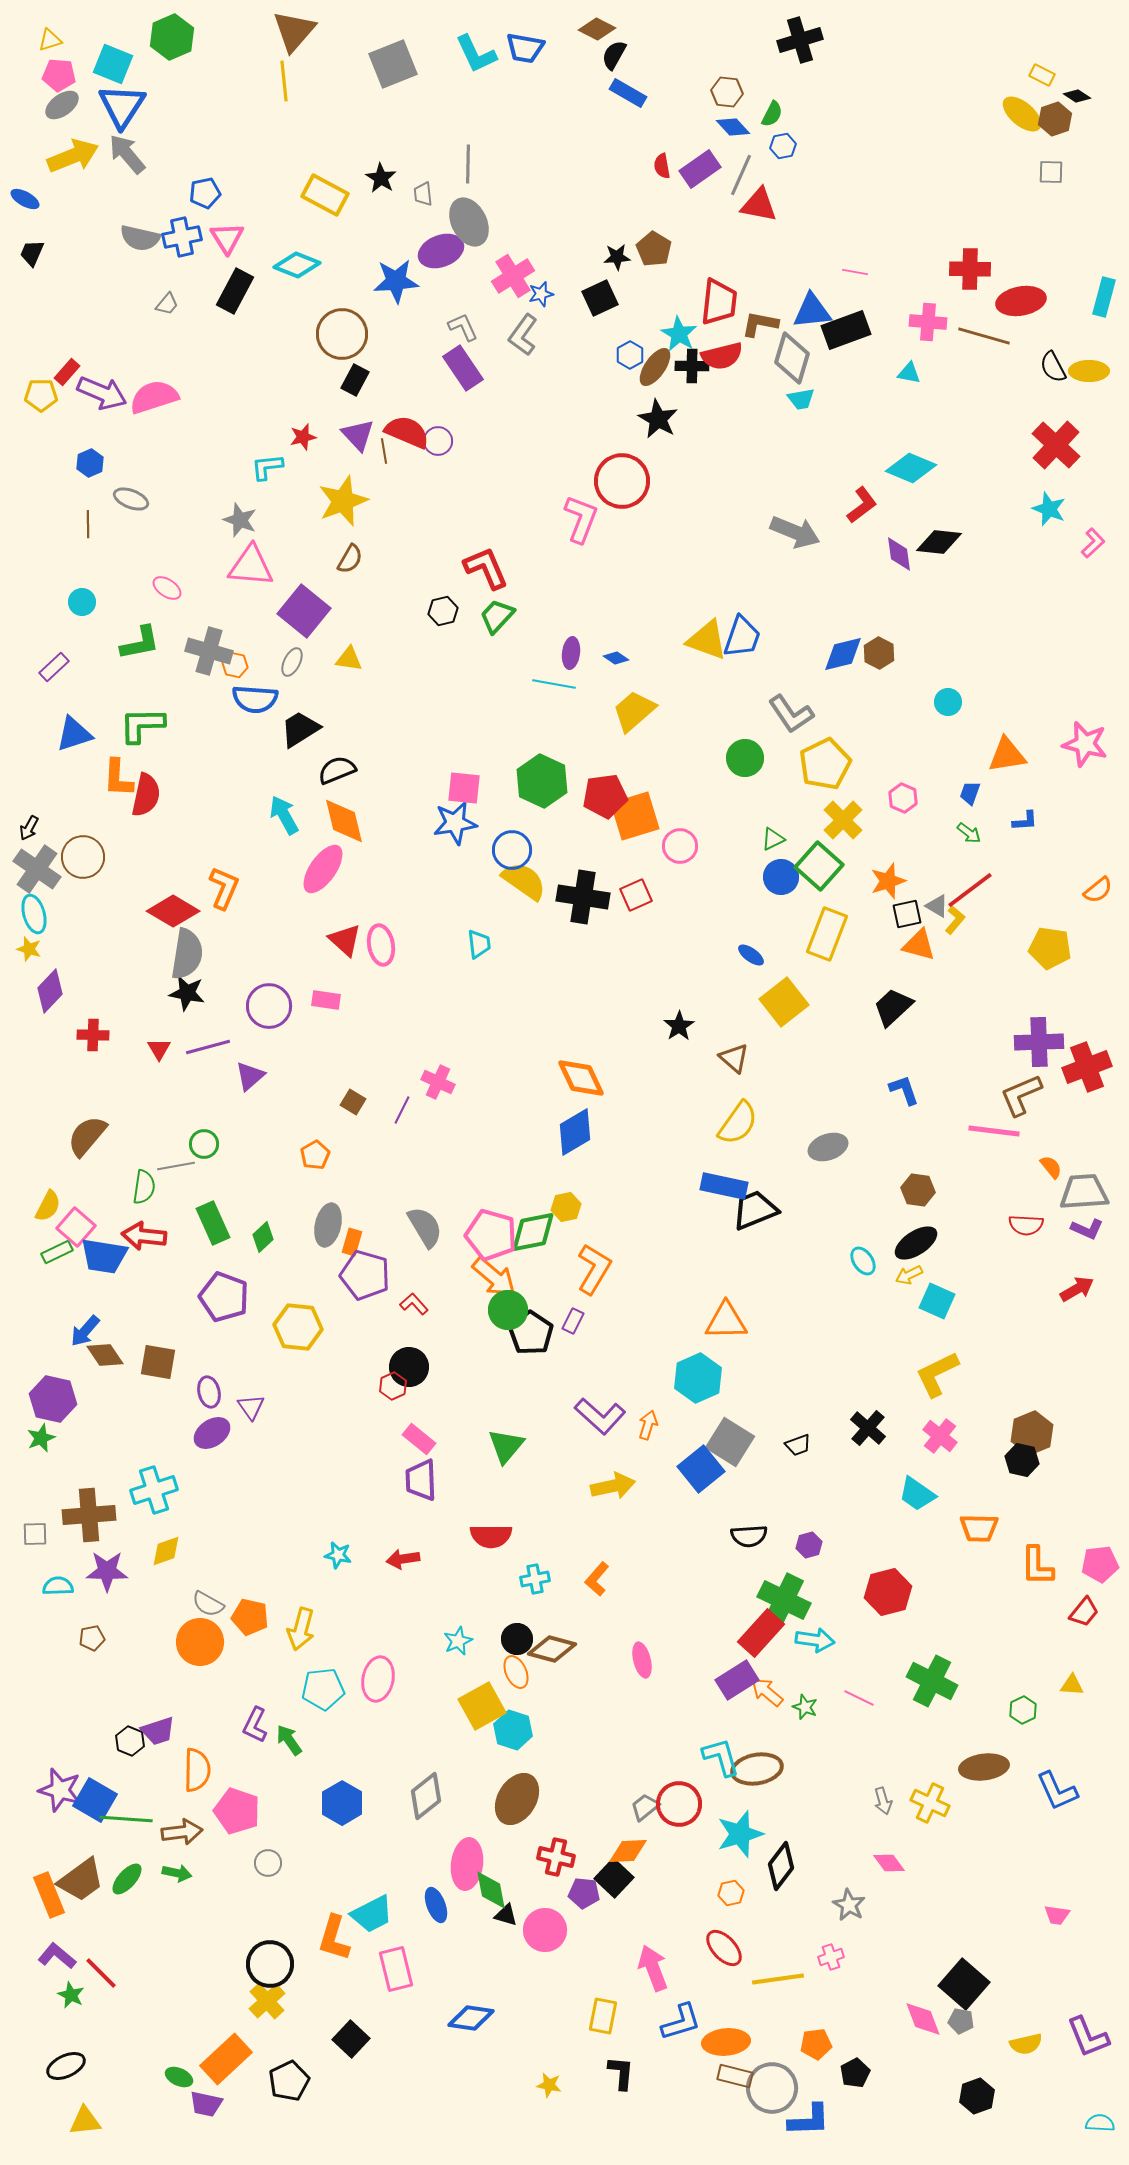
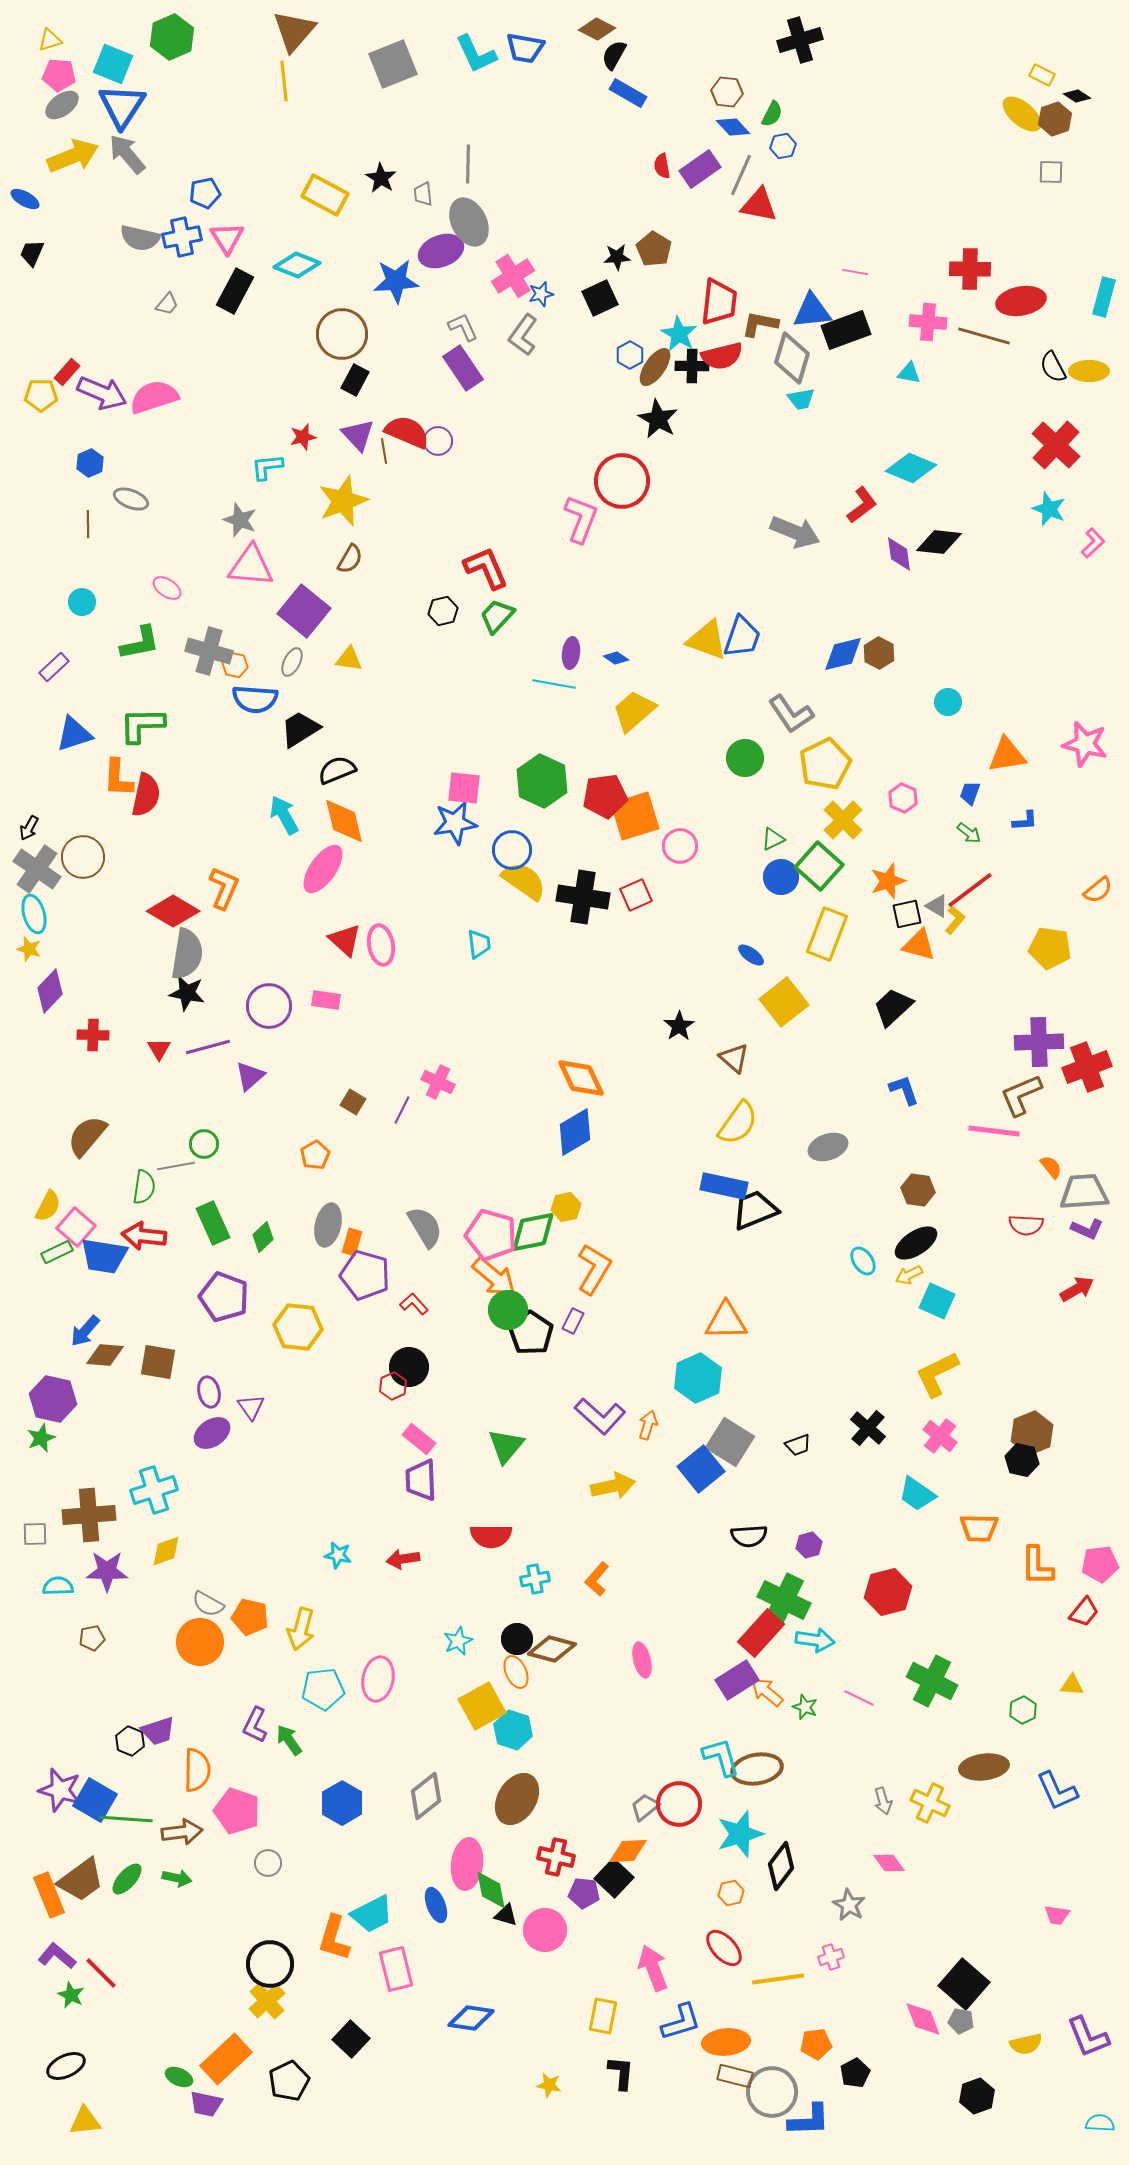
brown diamond at (105, 1355): rotated 51 degrees counterclockwise
green arrow at (177, 1873): moved 5 px down
gray circle at (772, 2088): moved 4 px down
